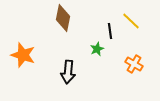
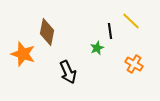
brown diamond: moved 16 px left, 14 px down
green star: moved 1 px up
orange star: moved 1 px up
black arrow: rotated 30 degrees counterclockwise
